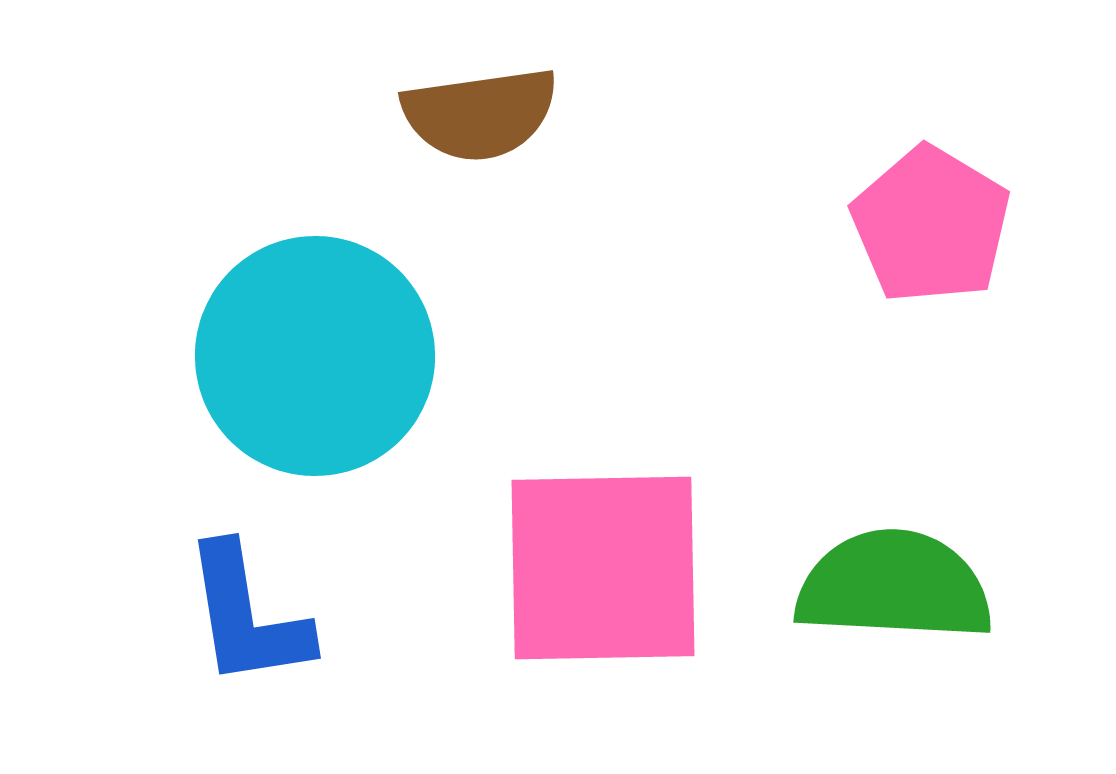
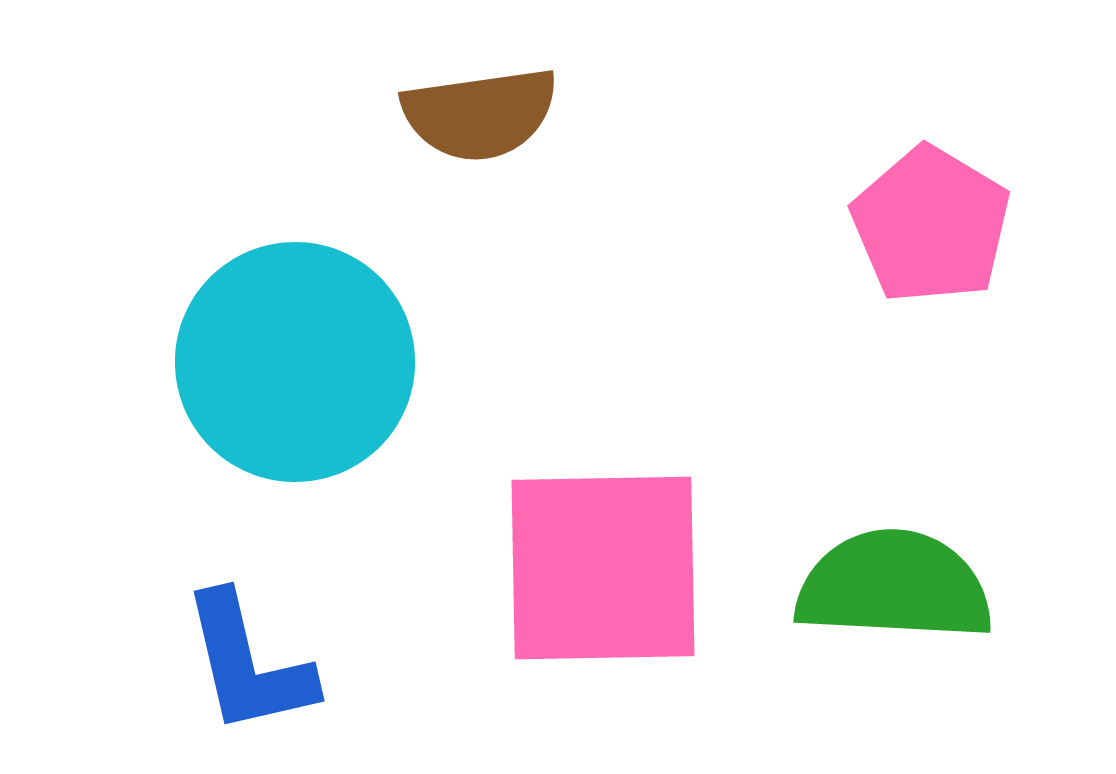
cyan circle: moved 20 px left, 6 px down
blue L-shape: moved 1 px right, 48 px down; rotated 4 degrees counterclockwise
